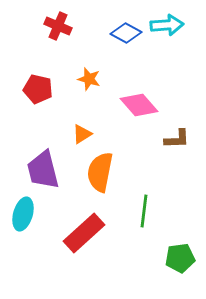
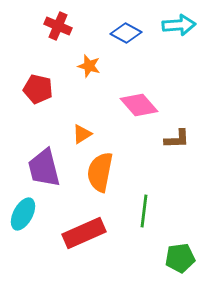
cyan arrow: moved 12 px right
orange star: moved 13 px up
purple trapezoid: moved 1 px right, 2 px up
cyan ellipse: rotated 12 degrees clockwise
red rectangle: rotated 18 degrees clockwise
